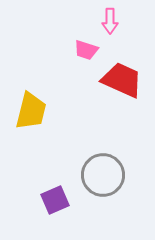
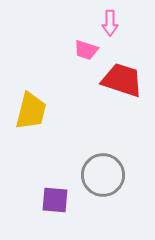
pink arrow: moved 2 px down
red trapezoid: rotated 6 degrees counterclockwise
purple square: rotated 28 degrees clockwise
